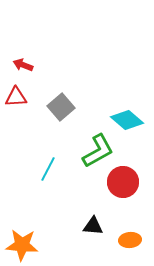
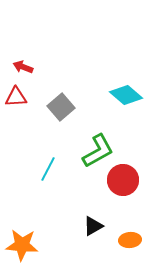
red arrow: moved 2 px down
cyan diamond: moved 1 px left, 25 px up
red circle: moved 2 px up
black triangle: rotated 35 degrees counterclockwise
